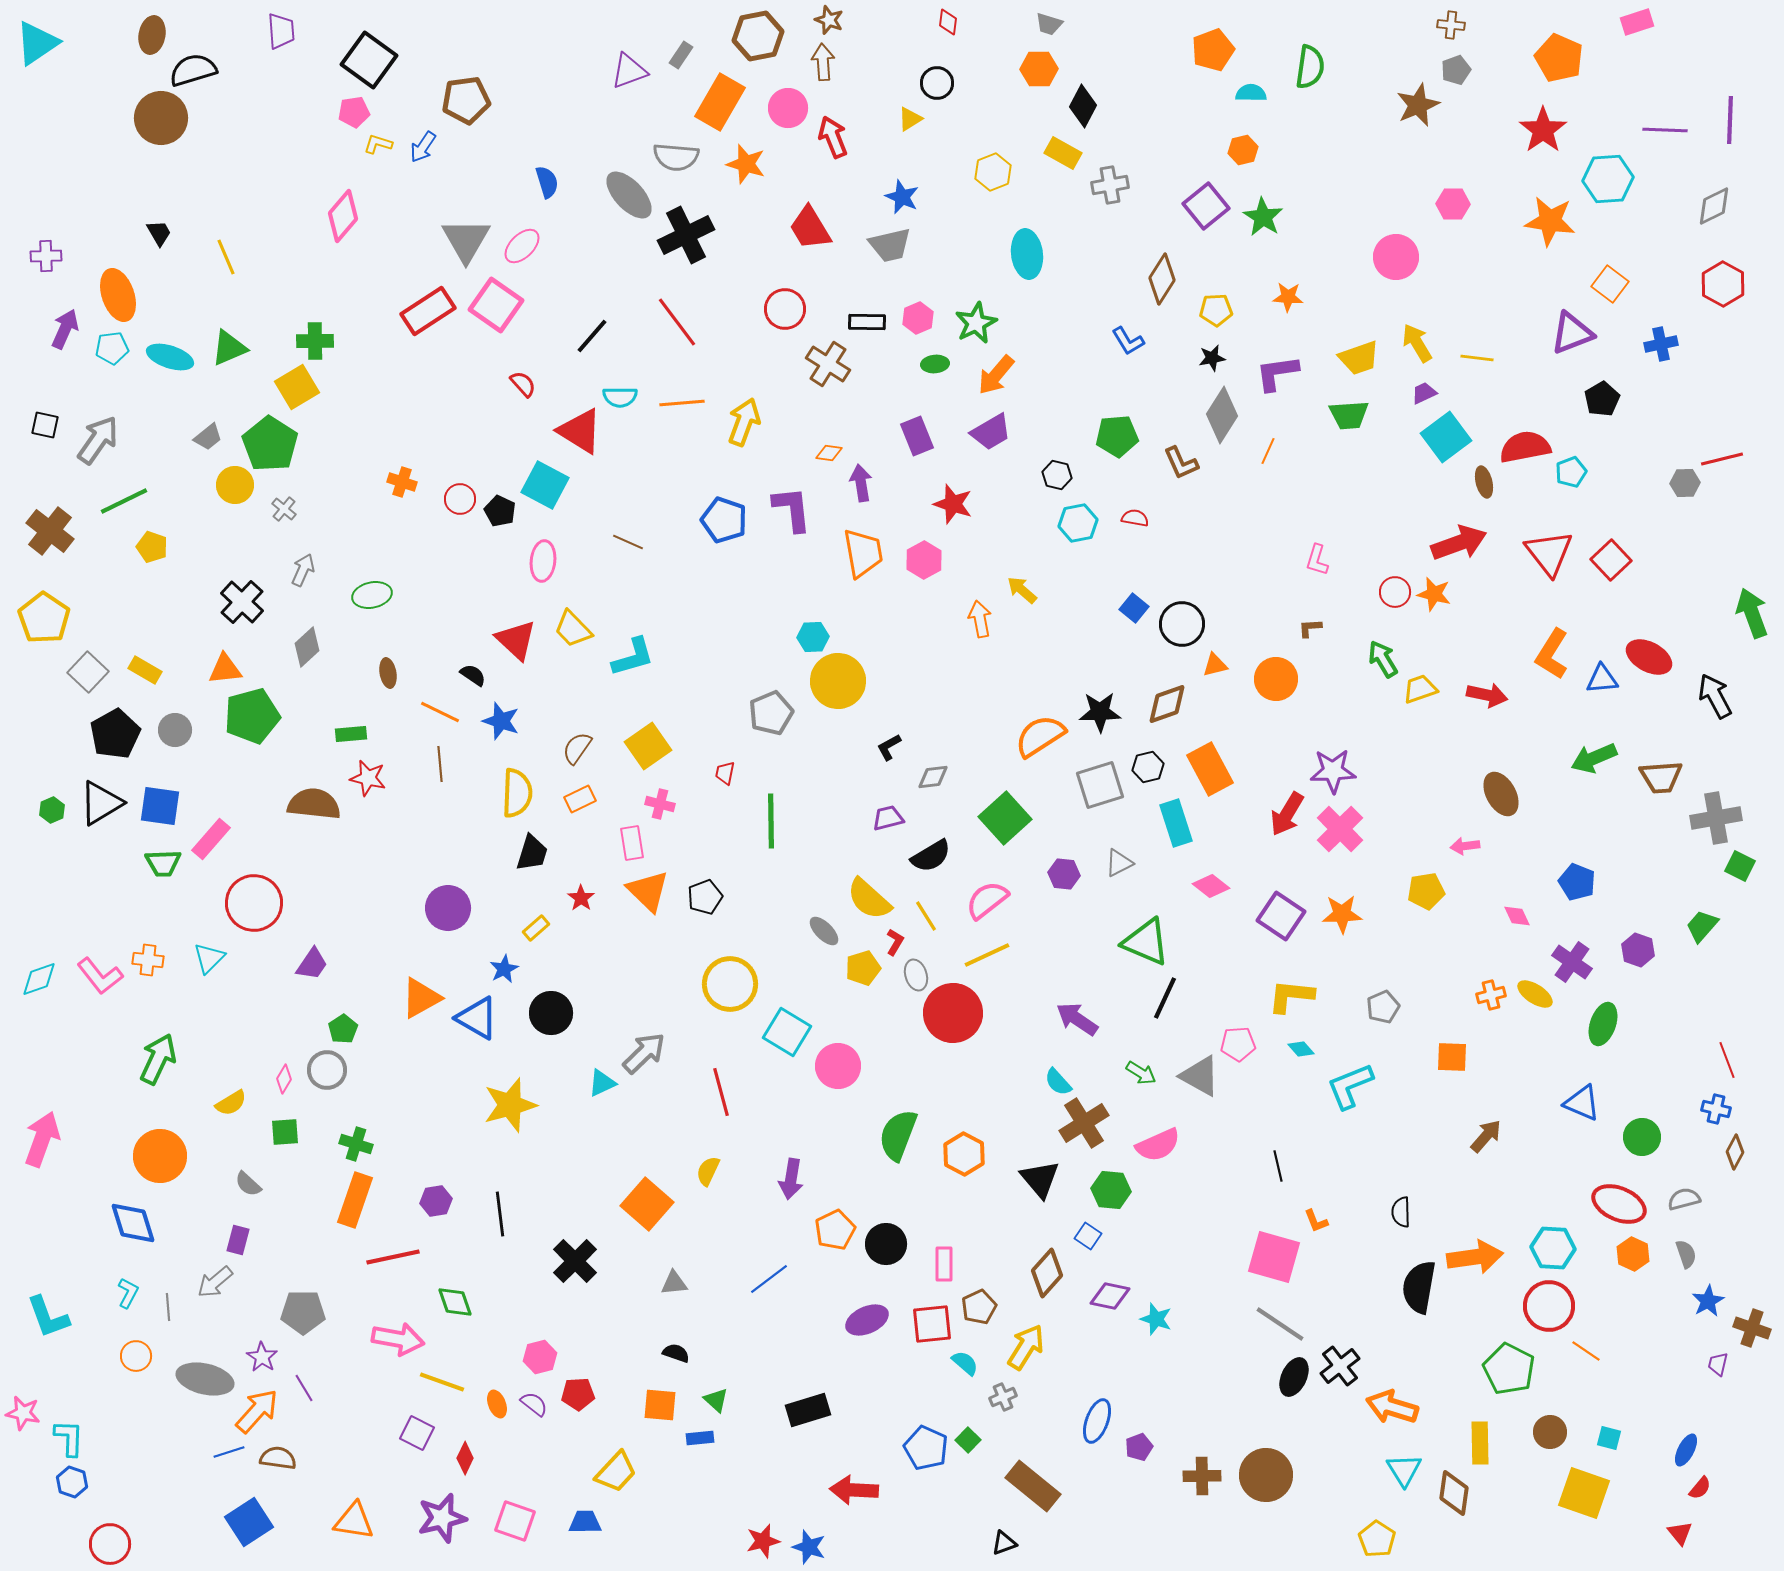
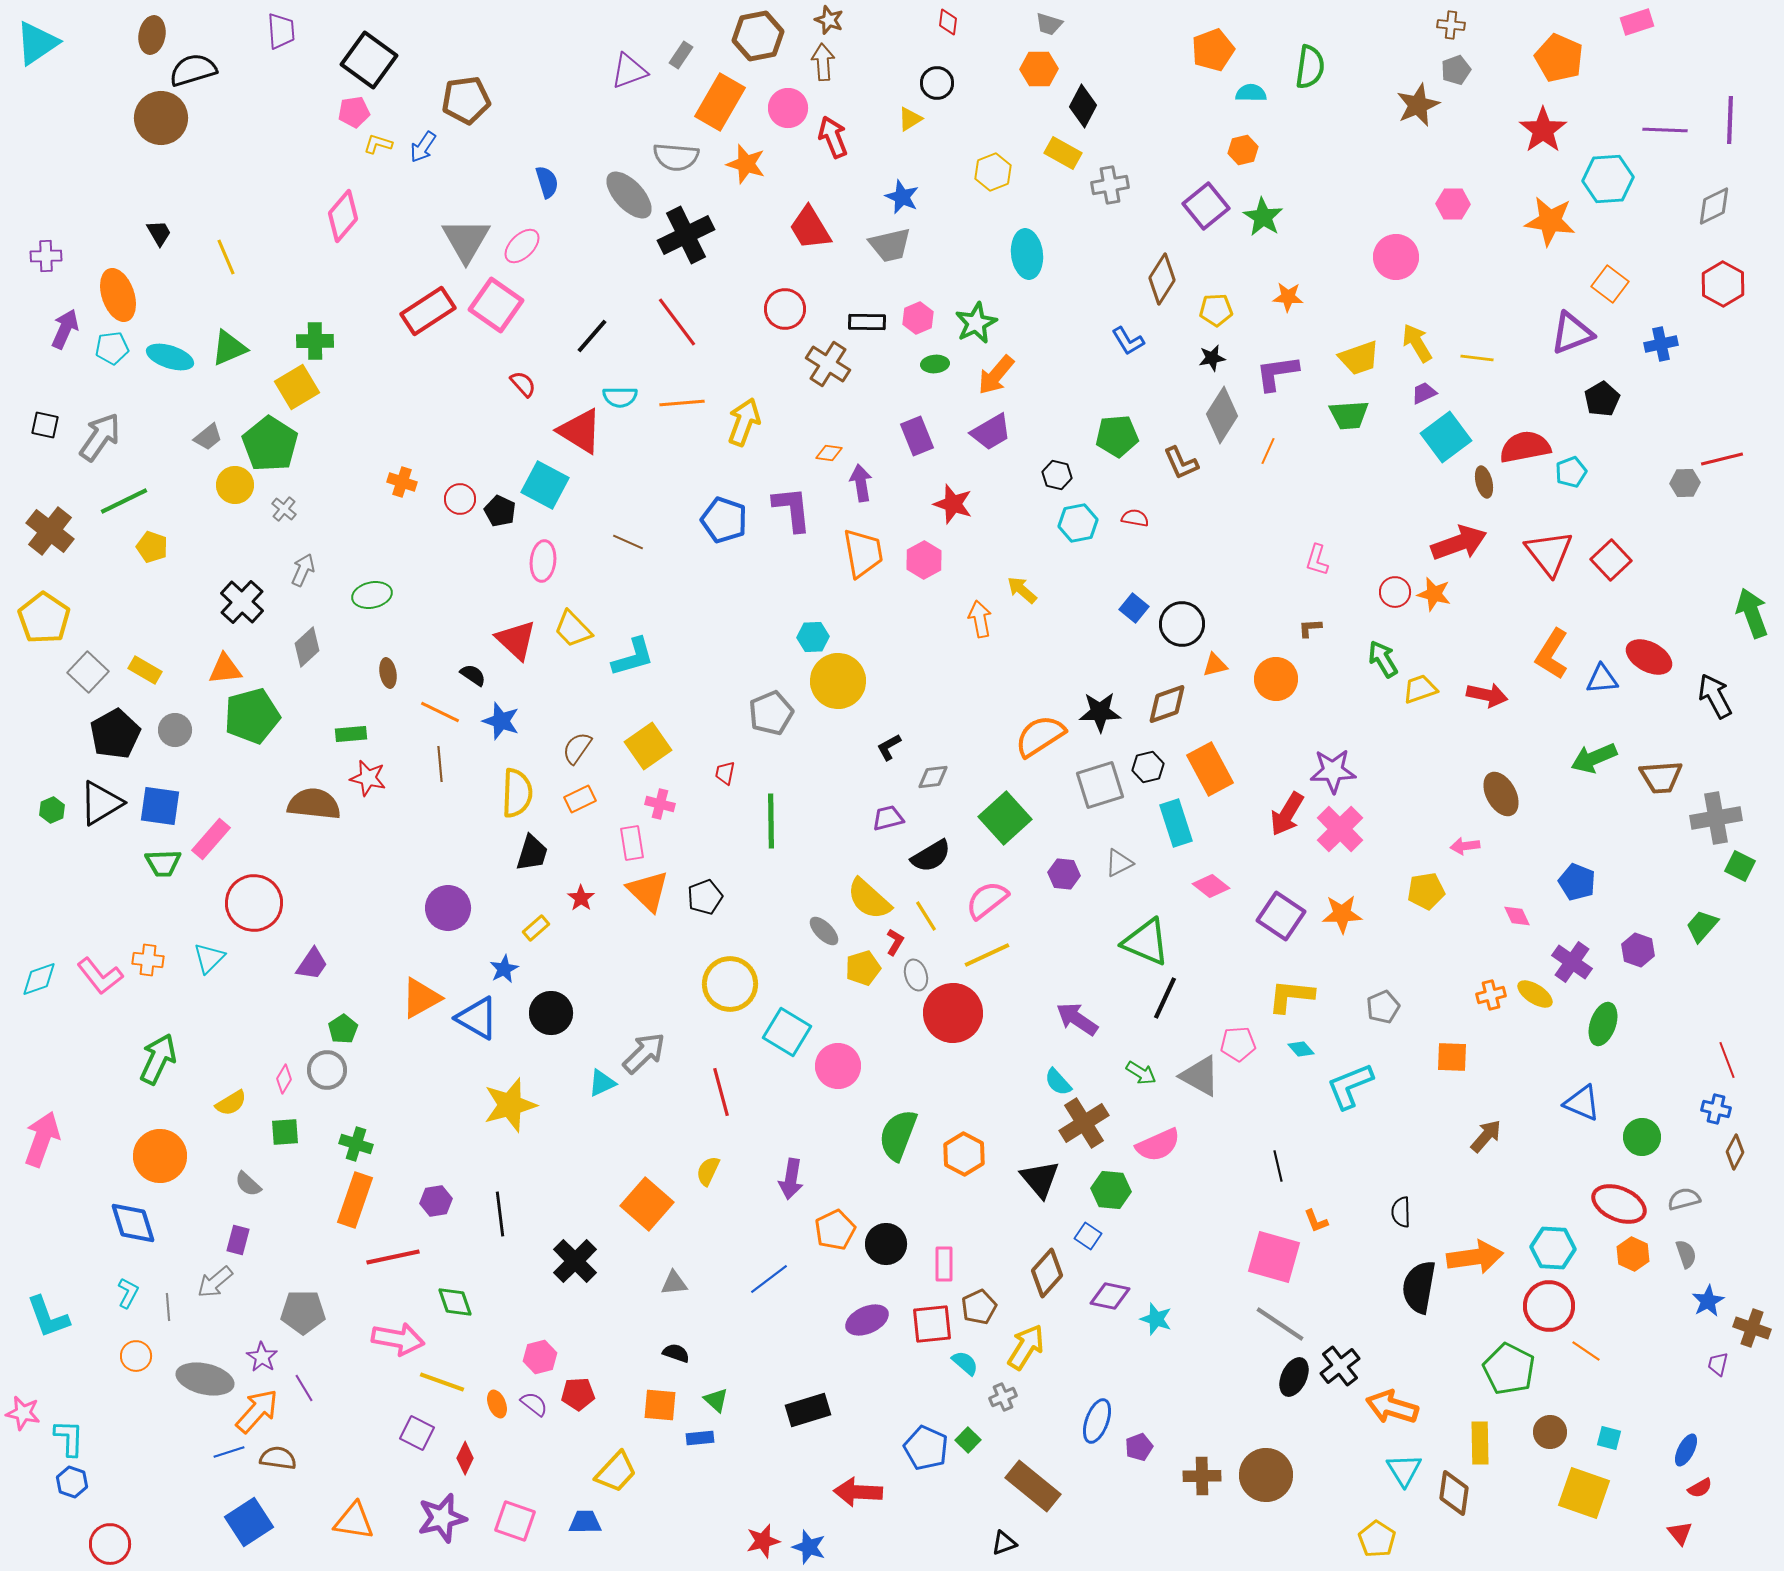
gray arrow at (98, 440): moved 2 px right, 3 px up
red semicircle at (1700, 1488): rotated 20 degrees clockwise
red arrow at (854, 1490): moved 4 px right, 2 px down
